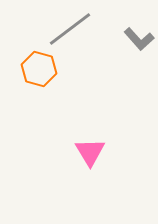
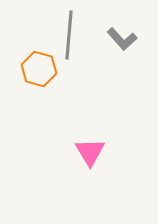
gray line: moved 1 px left, 6 px down; rotated 48 degrees counterclockwise
gray L-shape: moved 17 px left
